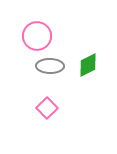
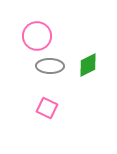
pink square: rotated 20 degrees counterclockwise
